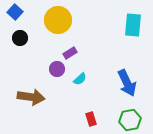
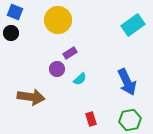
blue square: rotated 21 degrees counterclockwise
cyan rectangle: rotated 50 degrees clockwise
black circle: moved 9 px left, 5 px up
blue arrow: moved 1 px up
